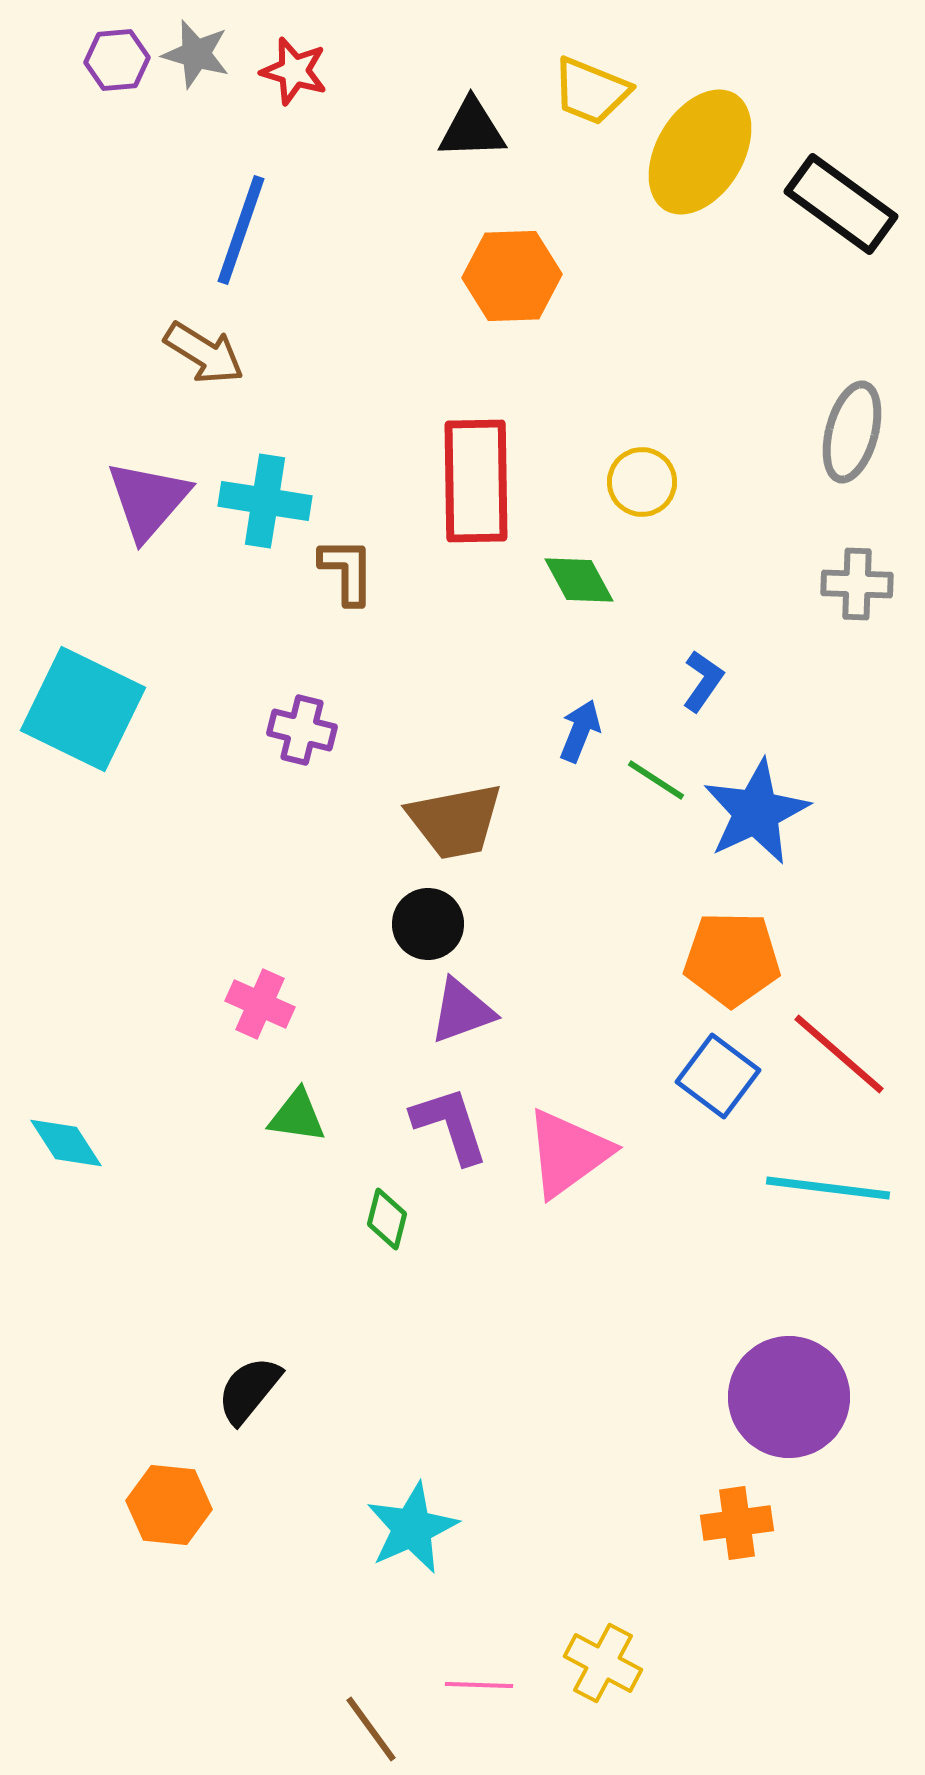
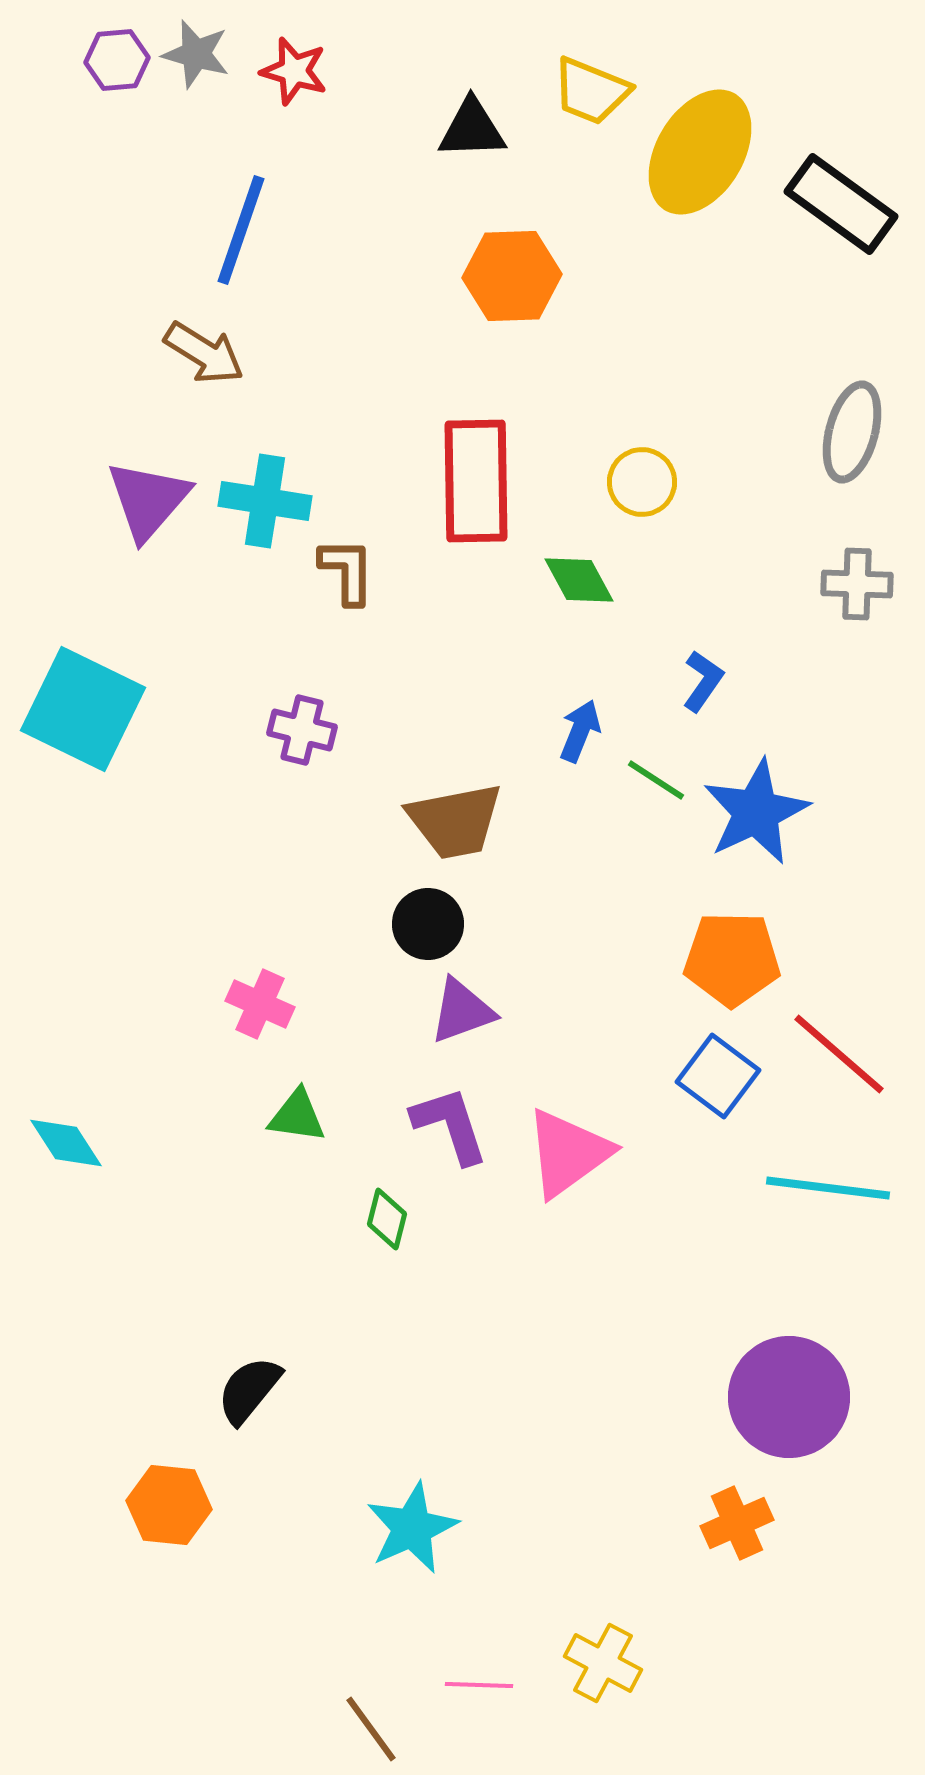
orange cross at (737, 1523): rotated 16 degrees counterclockwise
